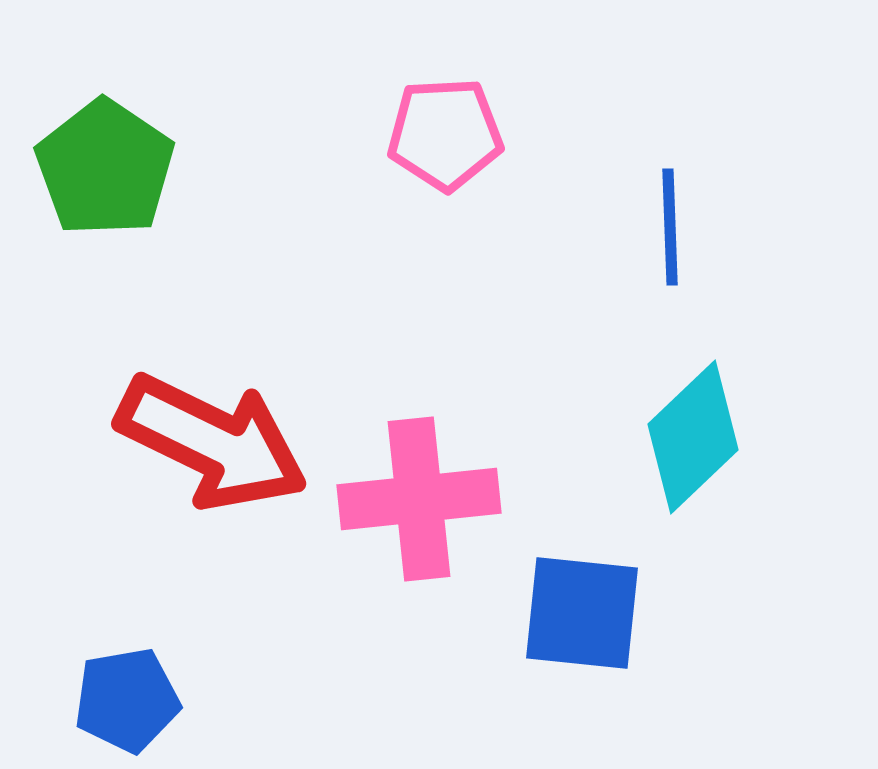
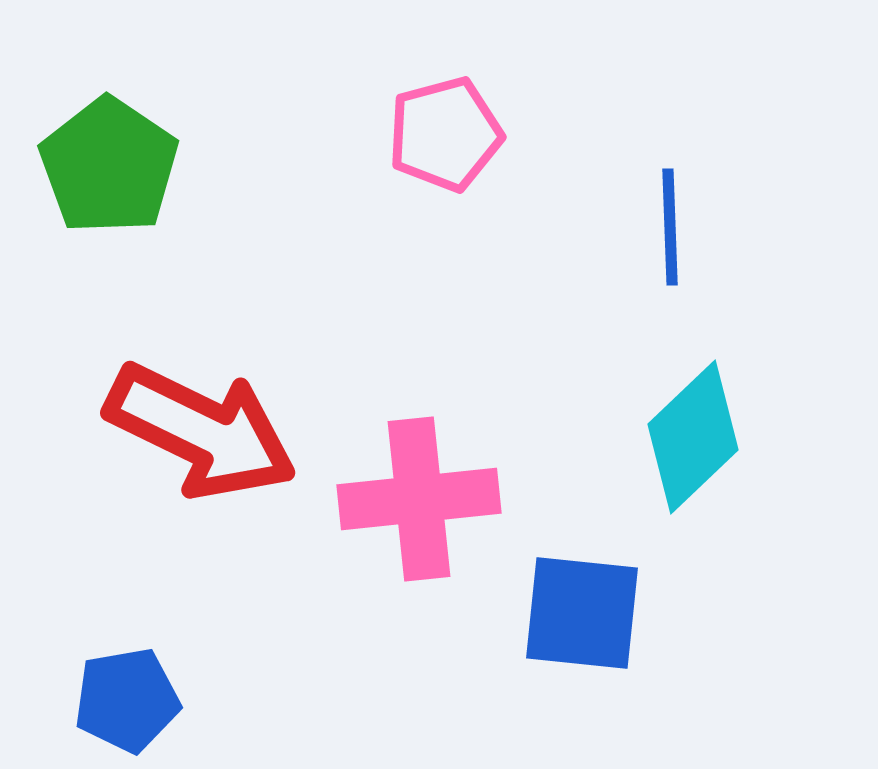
pink pentagon: rotated 12 degrees counterclockwise
green pentagon: moved 4 px right, 2 px up
red arrow: moved 11 px left, 11 px up
